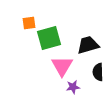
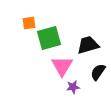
black semicircle: rotated 36 degrees clockwise
